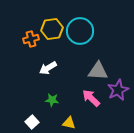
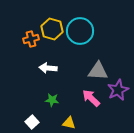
yellow hexagon: rotated 25 degrees clockwise
white arrow: rotated 36 degrees clockwise
